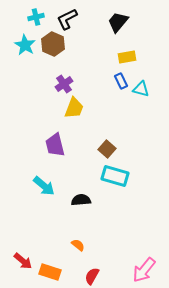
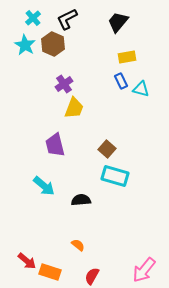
cyan cross: moved 3 px left, 1 px down; rotated 28 degrees counterclockwise
red arrow: moved 4 px right
